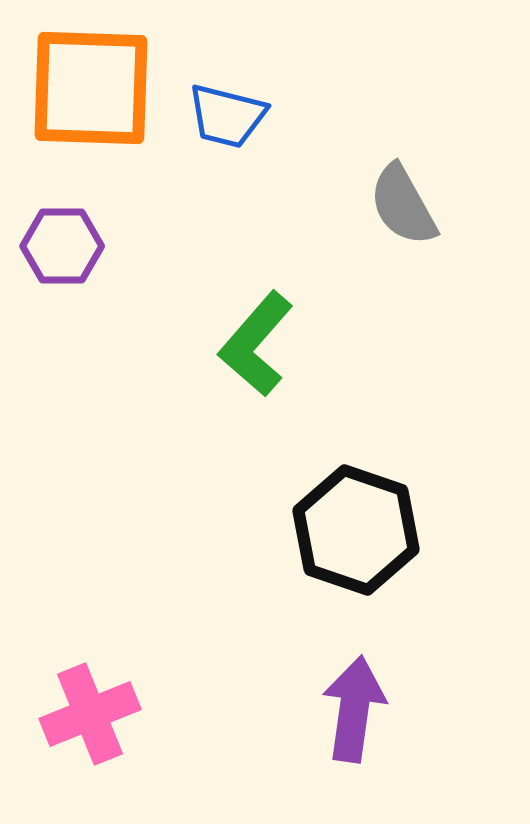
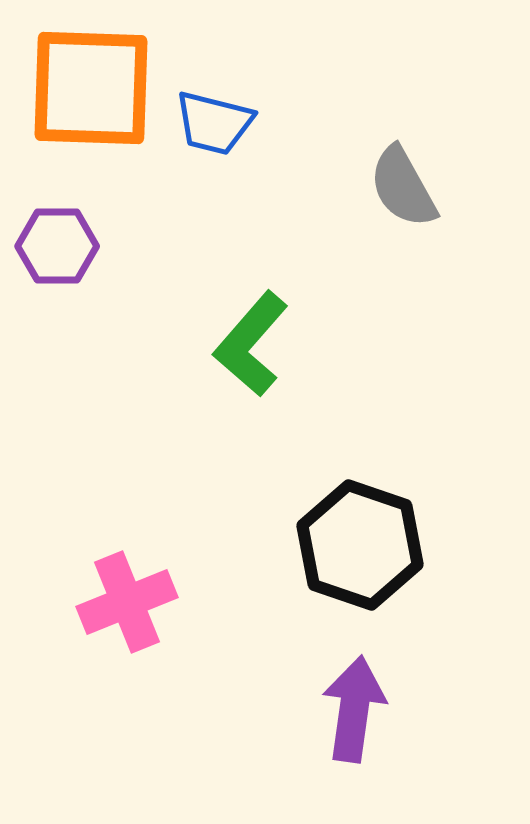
blue trapezoid: moved 13 px left, 7 px down
gray semicircle: moved 18 px up
purple hexagon: moved 5 px left
green L-shape: moved 5 px left
black hexagon: moved 4 px right, 15 px down
pink cross: moved 37 px right, 112 px up
